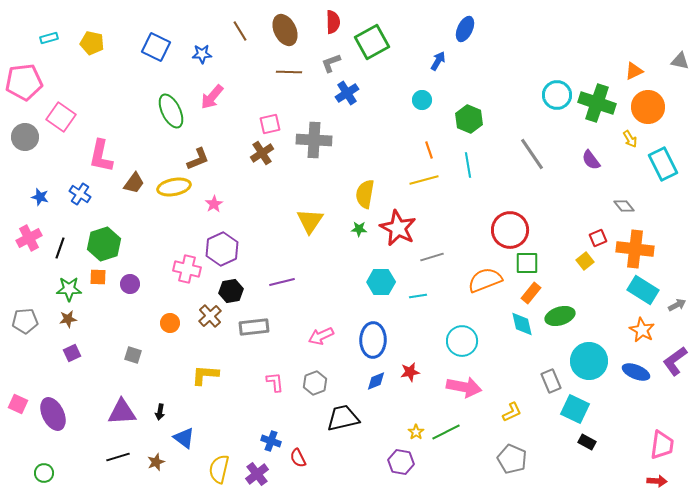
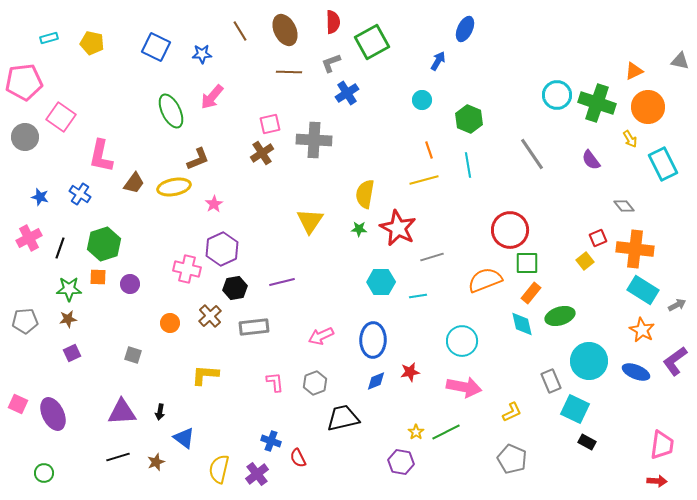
black hexagon at (231, 291): moved 4 px right, 3 px up
